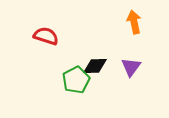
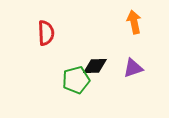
red semicircle: moved 3 px up; rotated 70 degrees clockwise
purple triangle: moved 2 px right, 1 px down; rotated 35 degrees clockwise
green pentagon: rotated 12 degrees clockwise
